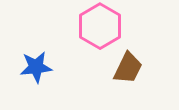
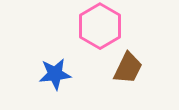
blue star: moved 19 px right, 7 px down
